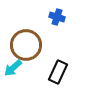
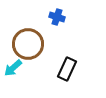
brown circle: moved 2 px right, 1 px up
black rectangle: moved 9 px right, 3 px up
